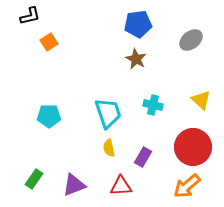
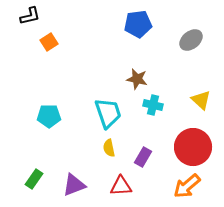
brown star: moved 1 px right, 20 px down; rotated 15 degrees counterclockwise
